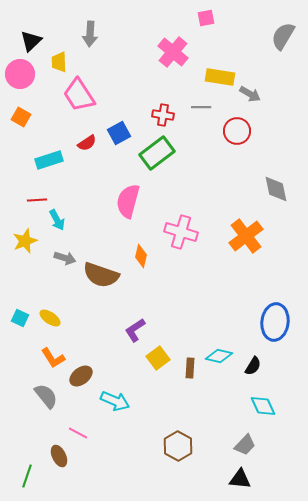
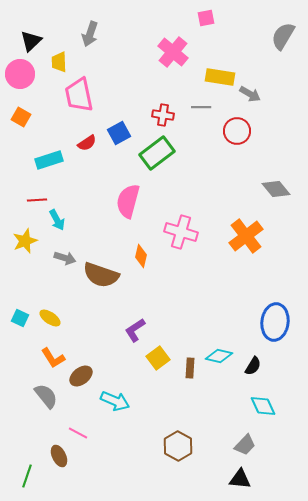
gray arrow at (90, 34): rotated 15 degrees clockwise
pink trapezoid at (79, 95): rotated 21 degrees clockwise
gray diamond at (276, 189): rotated 28 degrees counterclockwise
